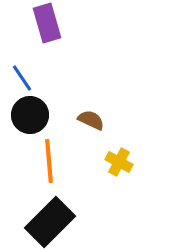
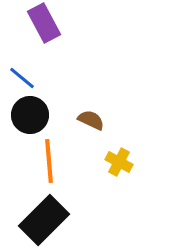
purple rectangle: moved 3 px left; rotated 12 degrees counterclockwise
blue line: rotated 16 degrees counterclockwise
black rectangle: moved 6 px left, 2 px up
